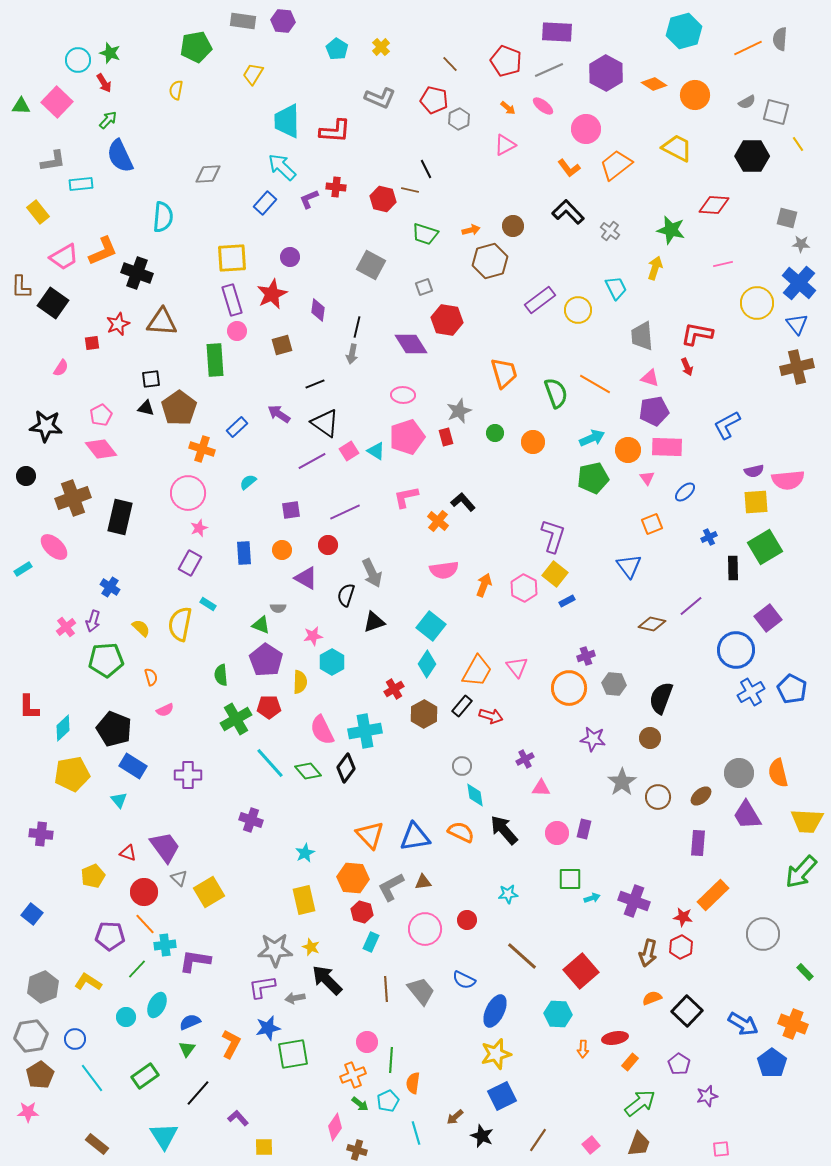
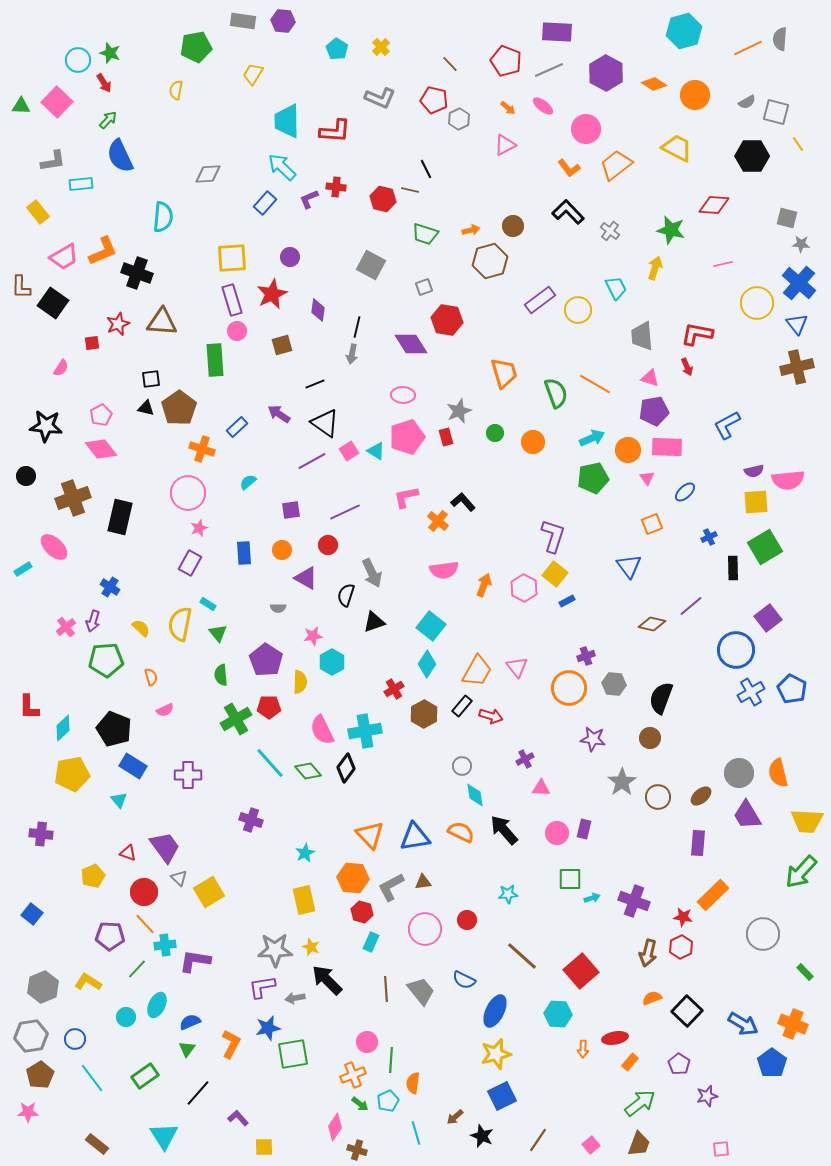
green triangle at (261, 625): moved 43 px left, 8 px down; rotated 30 degrees clockwise
